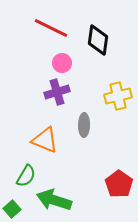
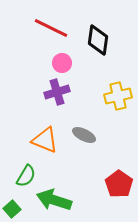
gray ellipse: moved 10 px down; rotated 65 degrees counterclockwise
